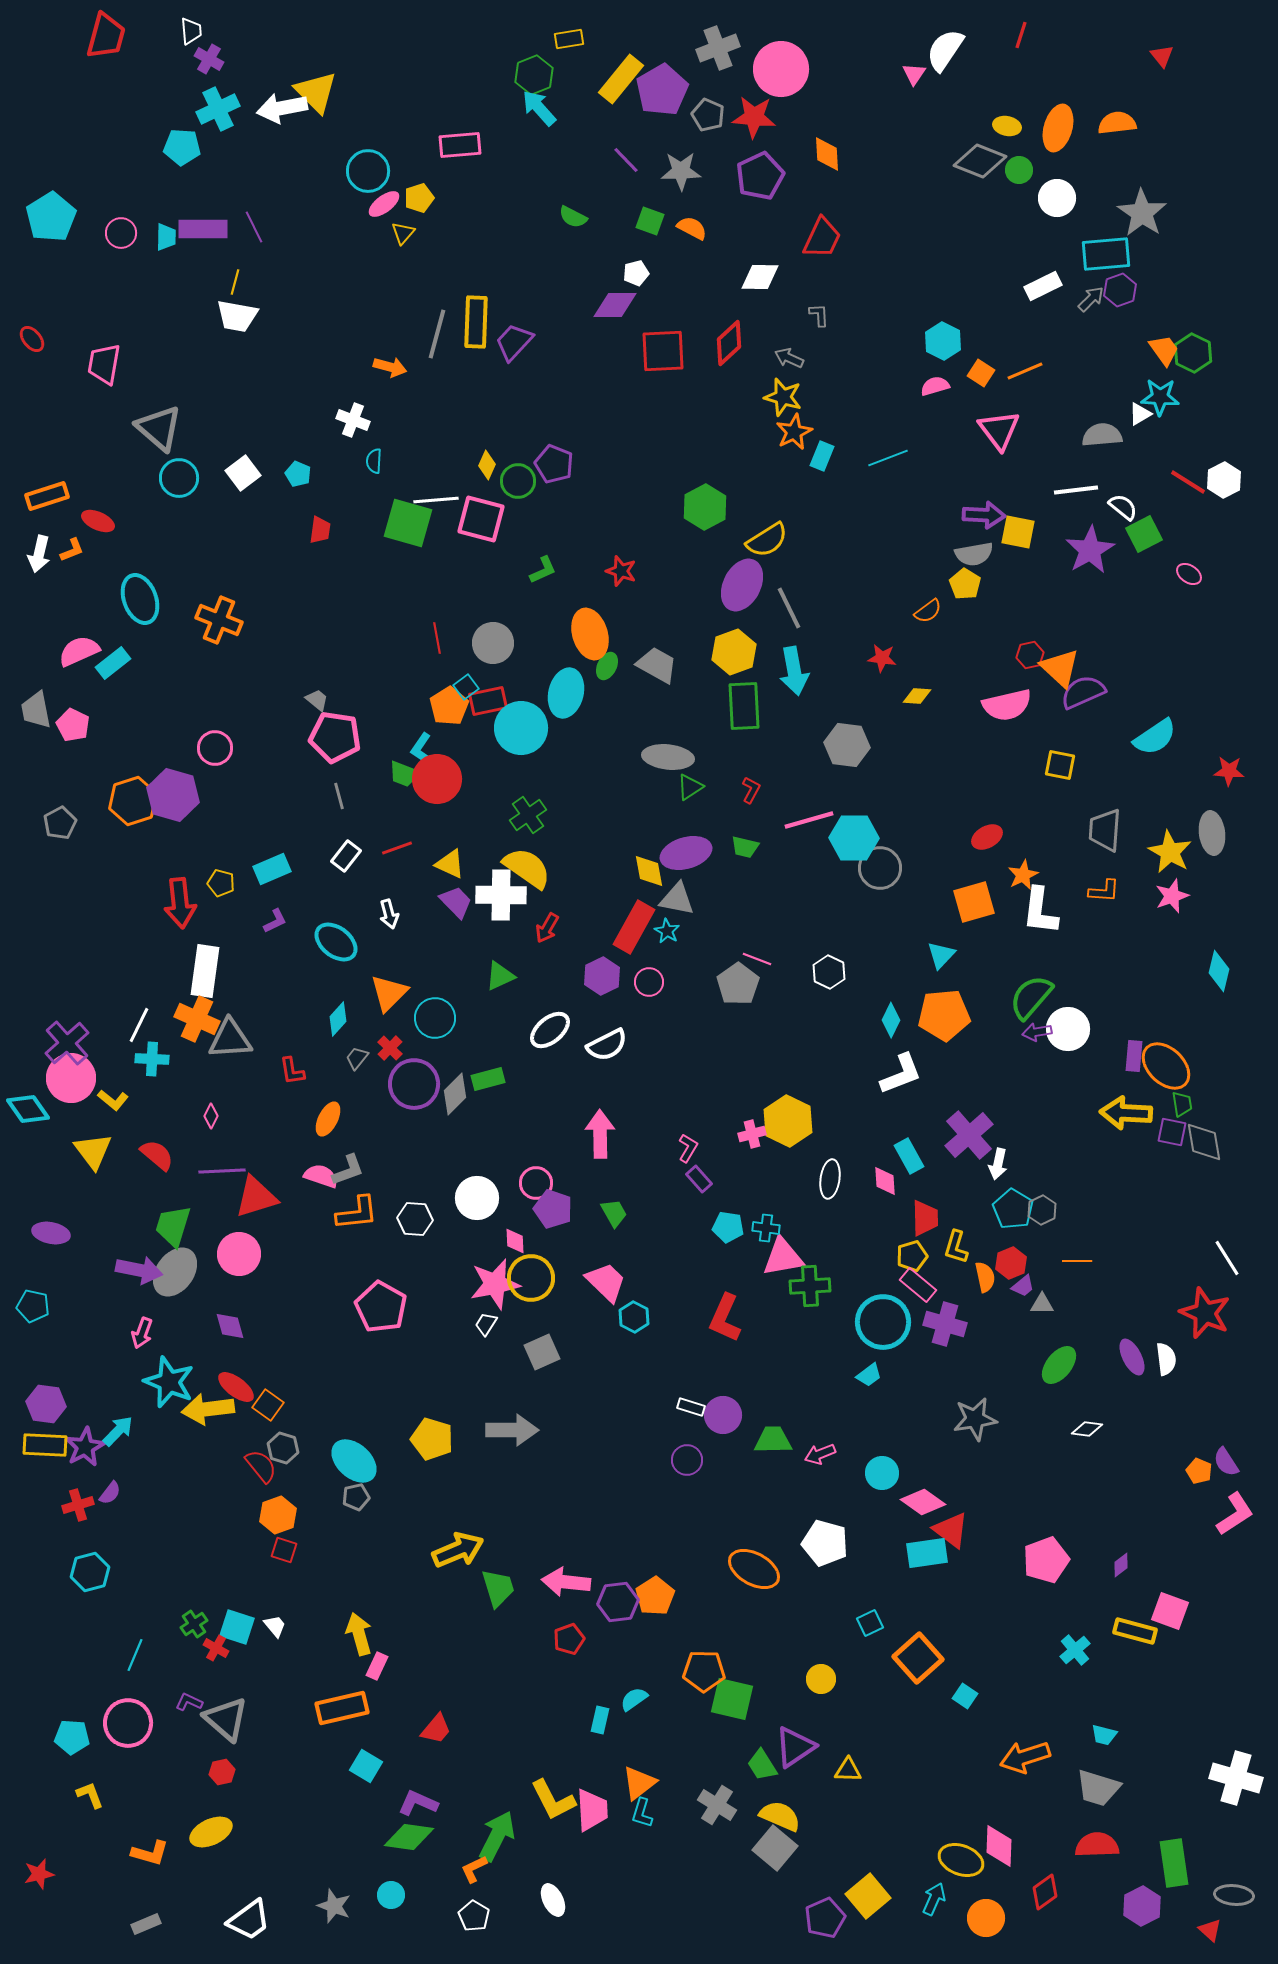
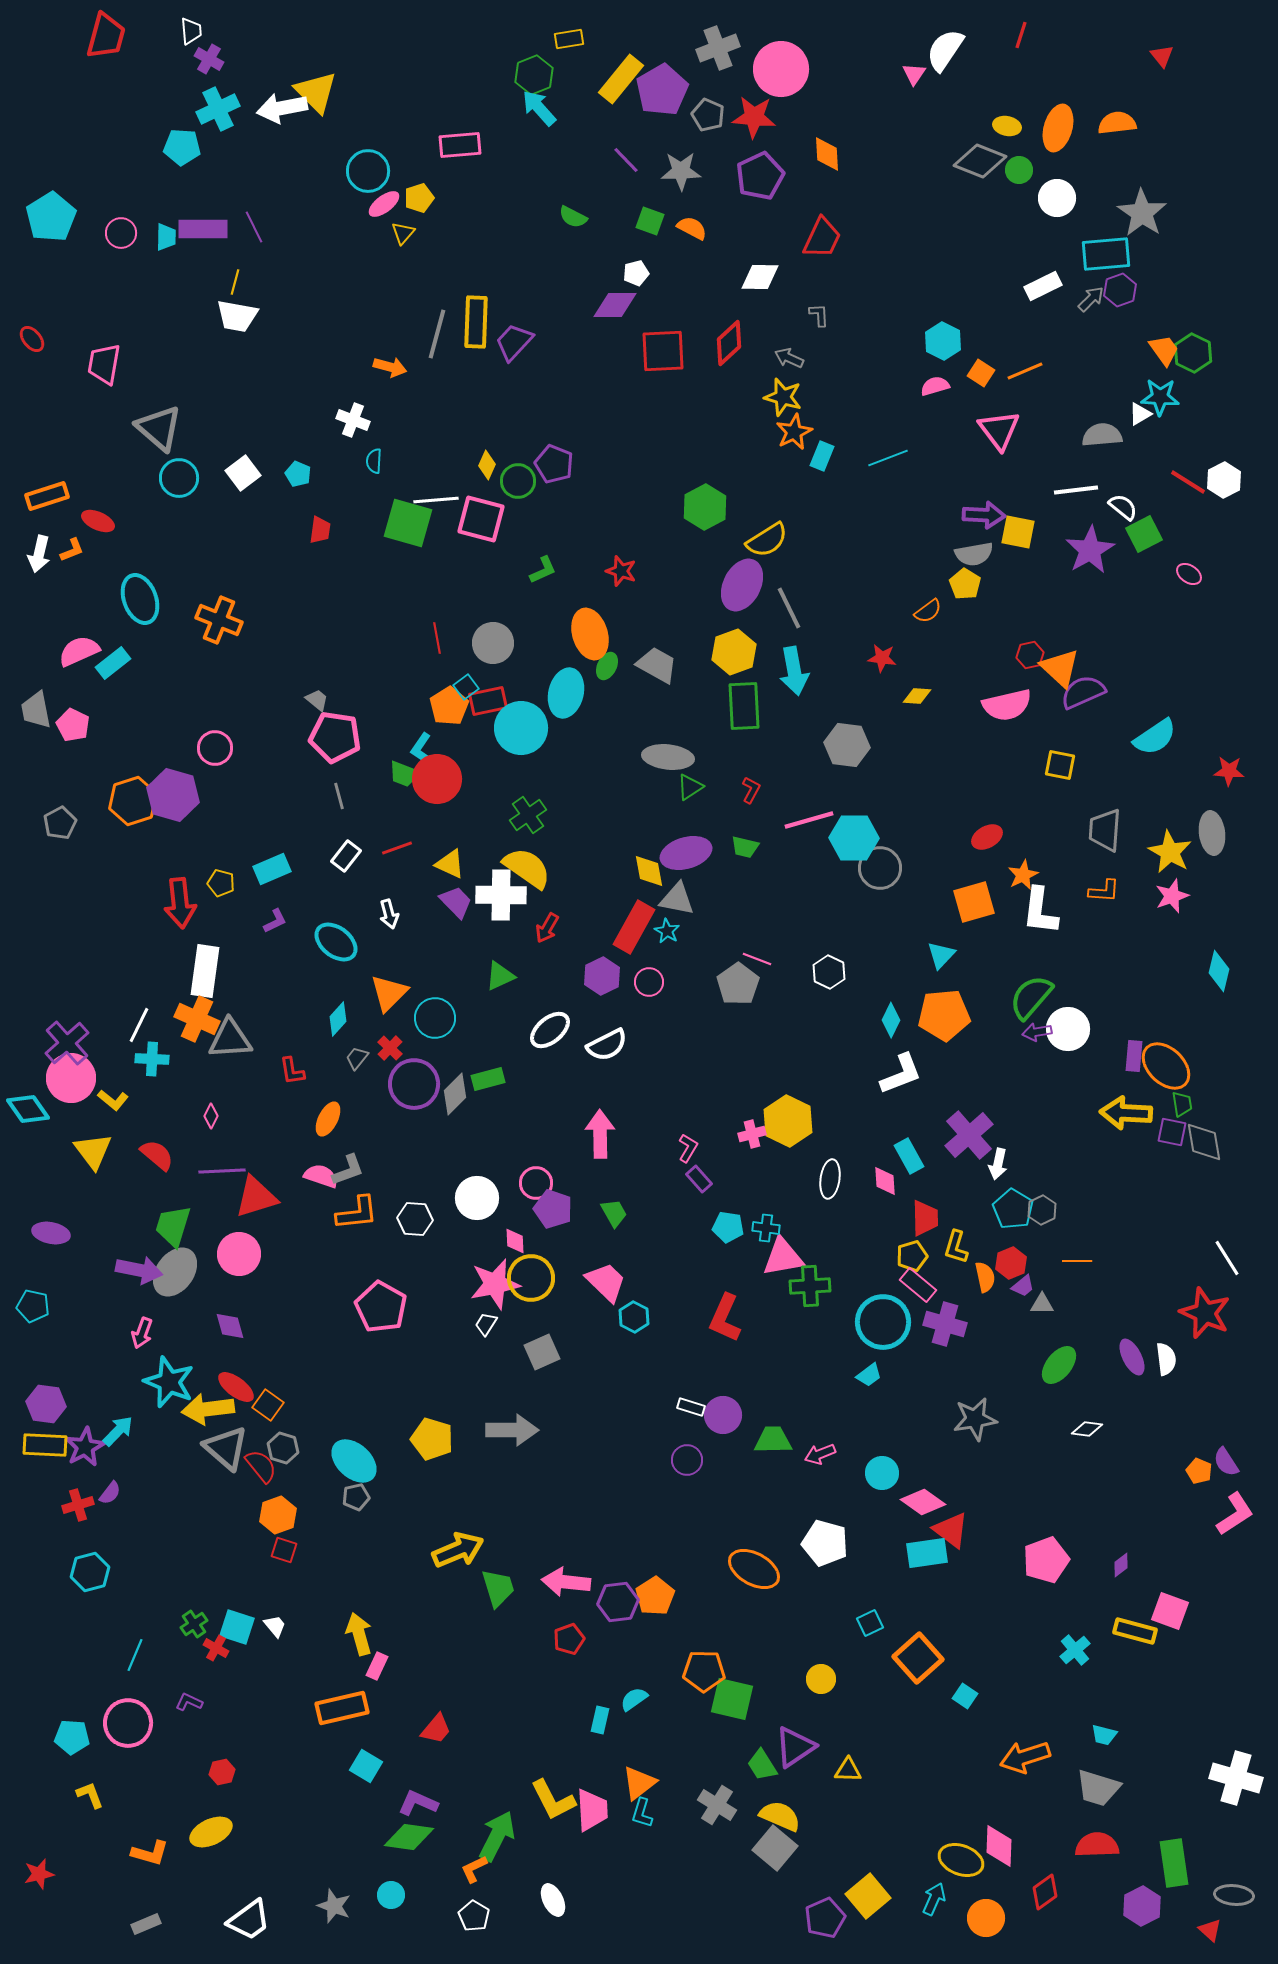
gray triangle at (226, 1719): moved 271 px up
